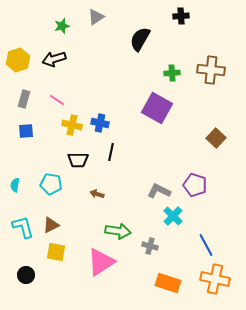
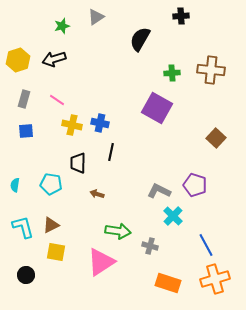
black trapezoid: moved 3 px down; rotated 90 degrees clockwise
orange cross: rotated 28 degrees counterclockwise
